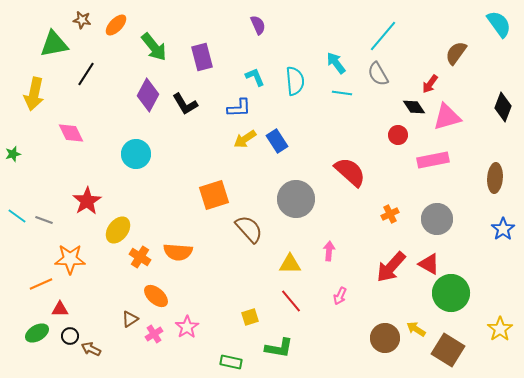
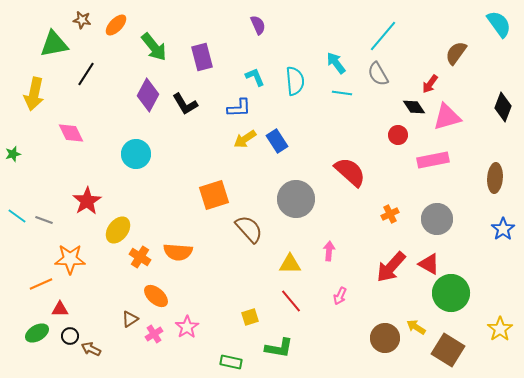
yellow arrow at (416, 329): moved 2 px up
